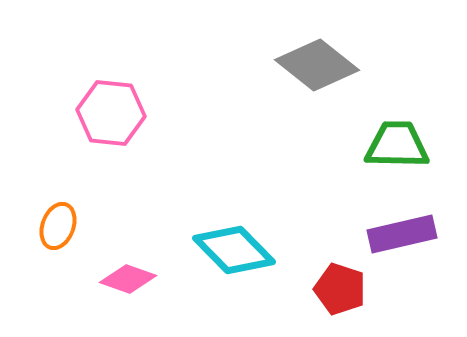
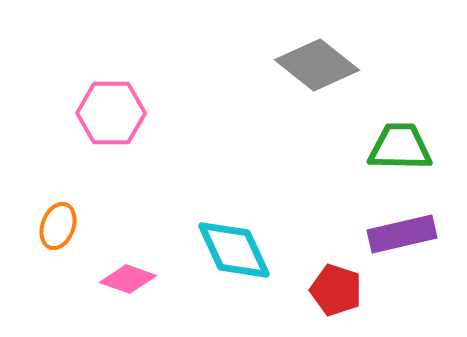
pink hexagon: rotated 6 degrees counterclockwise
green trapezoid: moved 3 px right, 2 px down
cyan diamond: rotated 20 degrees clockwise
red pentagon: moved 4 px left, 1 px down
